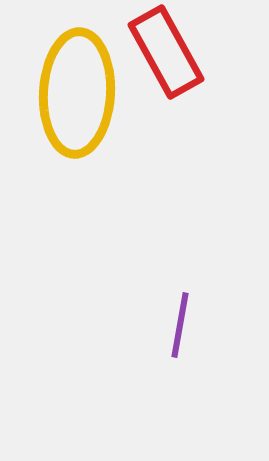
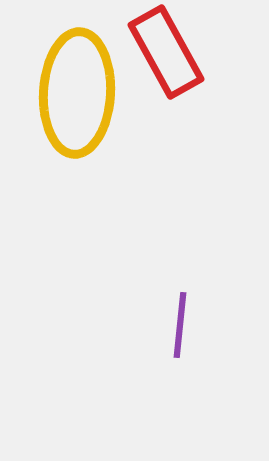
purple line: rotated 4 degrees counterclockwise
